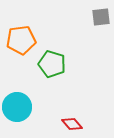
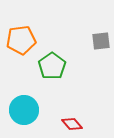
gray square: moved 24 px down
green pentagon: moved 2 px down; rotated 20 degrees clockwise
cyan circle: moved 7 px right, 3 px down
